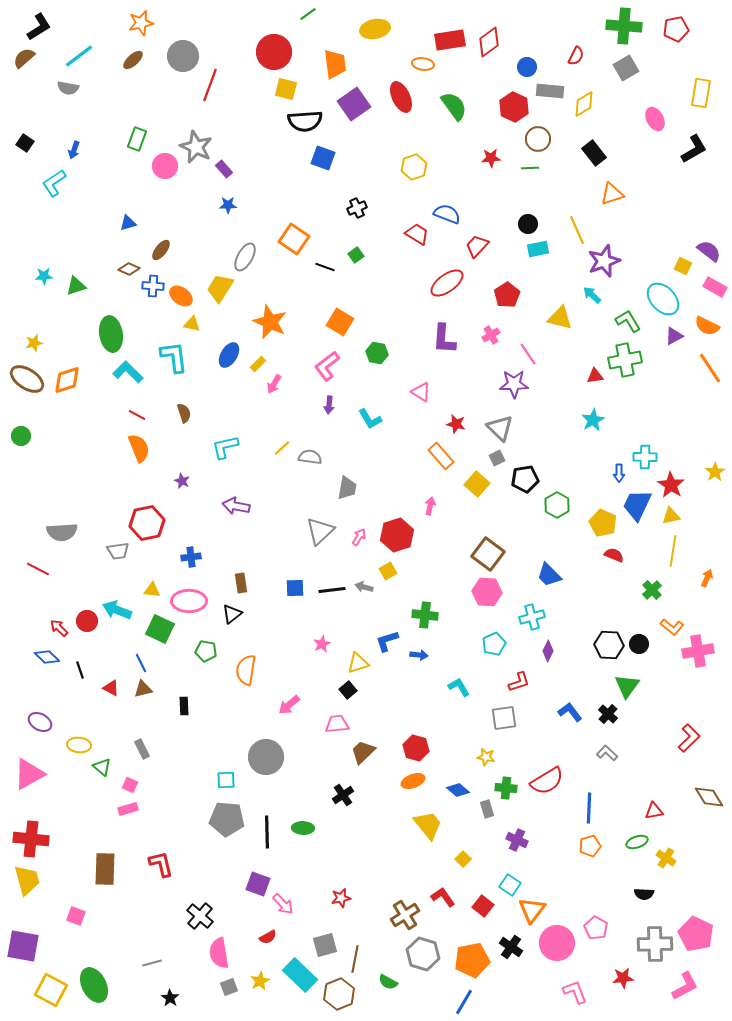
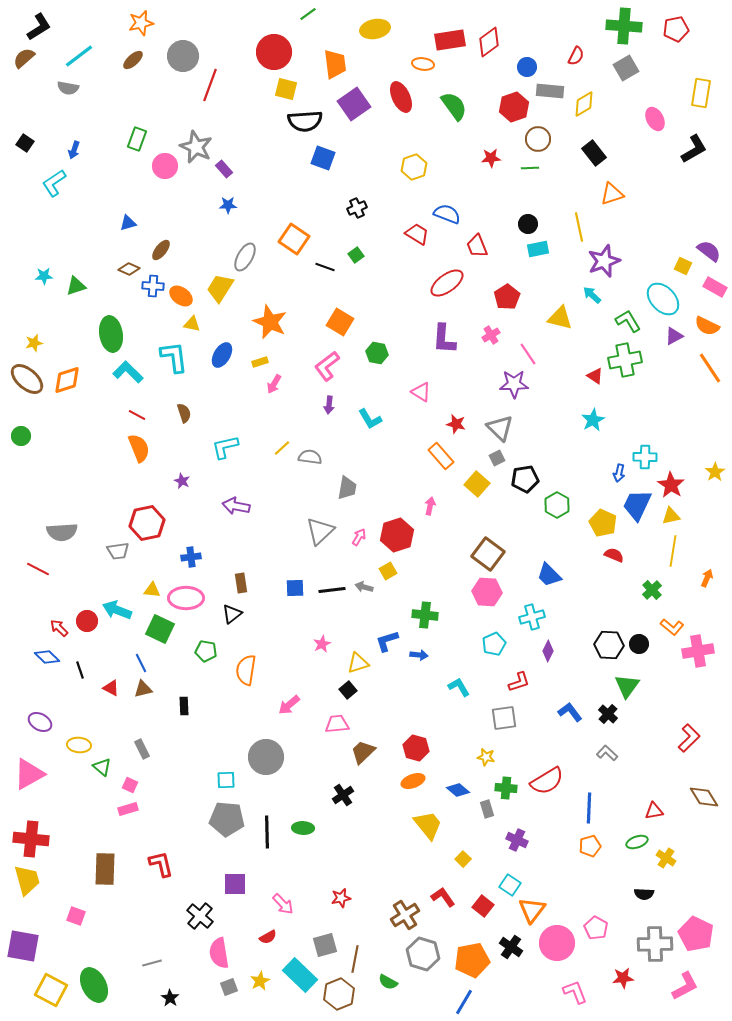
red hexagon at (514, 107): rotated 16 degrees clockwise
yellow line at (577, 230): moved 2 px right, 3 px up; rotated 12 degrees clockwise
red trapezoid at (477, 246): rotated 65 degrees counterclockwise
red pentagon at (507, 295): moved 2 px down
blue ellipse at (229, 355): moved 7 px left
yellow rectangle at (258, 364): moved 2 px right, 2 px up; rotated 28 degrees clockwise
red triangle at (595, 376): rotated 42 degrees clockwise
brown ellipse at (27, 379): rotated 8 degrees clockwise
blue arrow at (619, 473): rotated 12 degrees clockwise
pink ellipse at (189, 601): moved 3 px left, 3 px up
brown diamond at (709, 797): moved 5 px left
purple square at (258, 884): moved 23 px left; rotated 20 degrees counterclockwise
